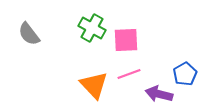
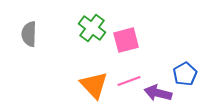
green cross: rotated 8 degrees clockwise
gray semicircle: rotated 40 degrees clockwise
pink square: rotated 12 degrees counterclockwise
pink line: moved 7 px down
purple arrow: moved 1 px left, 1 px up
